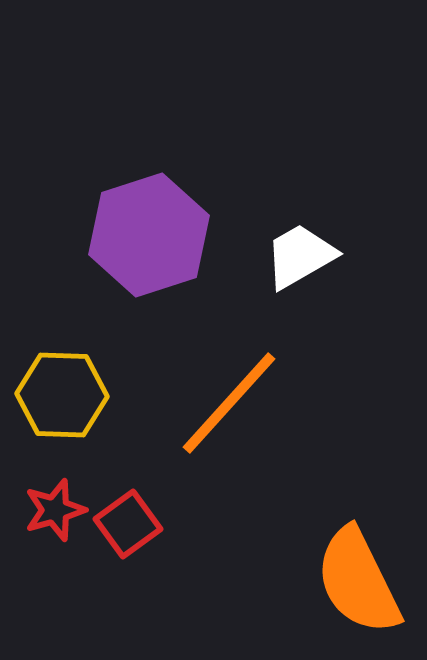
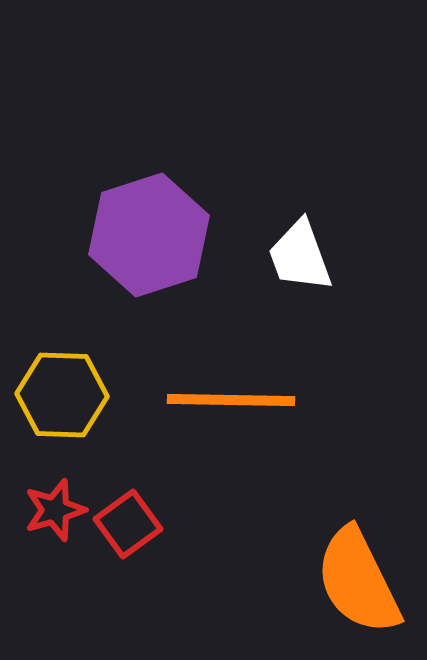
white trapezoid: rotated 80 degrees counterclockwise
orange line: moved 2 px right, 3 px up; rotated 49 degrees clockwise
